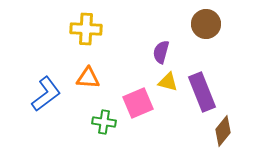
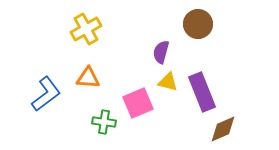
brown circle: moved 8 px left
yellow cross: rotated 32 degrees counterclockwise
brown diamond: moved 2 px up; rotated 28 degrees clockwise
